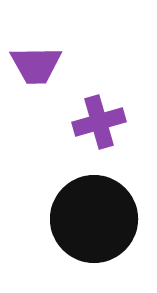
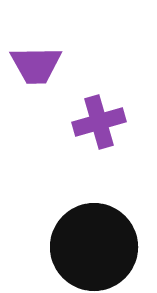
black circle: moved 28 px down
